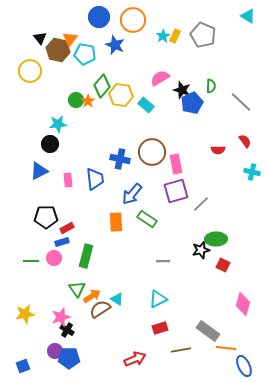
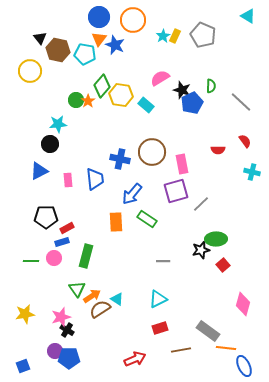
orange triangle at (70, 39): moved 29 px right
pink rectangle at (176, 164): moved 6 px right
red square at (223, 265): rotated 24 degrees clockwise
